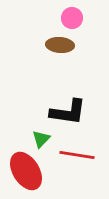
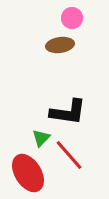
brown ellipse: rotated 12 degrees counterclockwise
green triangle: moved 1 px up
red line: moved 8 px left; rotated 40 degrees clockwise
red ellipse: moved 2 px right, 2 px down
